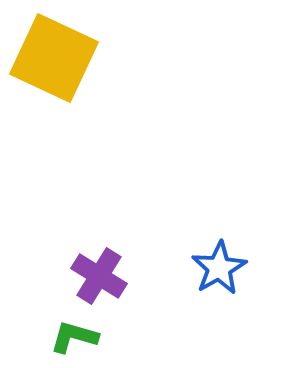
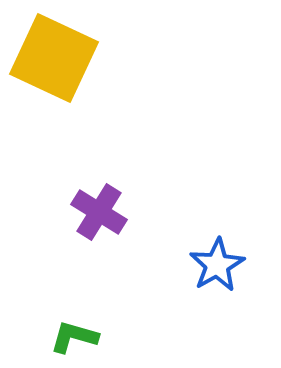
blue star: moved 2 px left, 3 px up
purple cross: moved 64 px up
